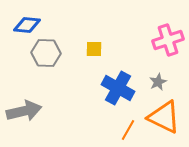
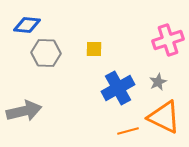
blue cross: rotated 32 degrees clockwise
orange line: moved 1 px down; rotated 45 degrees clockwise
